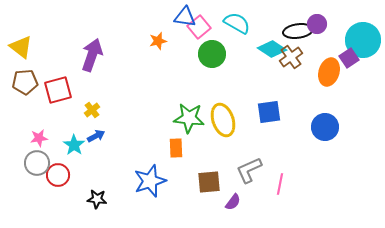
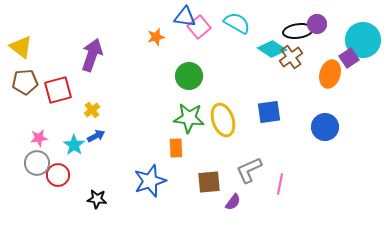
orange star: moved 2 px left, 4 px up
green circle: moved 23 px left, 22 px down
orange ellipse: moved 1 px right, 2 px down
